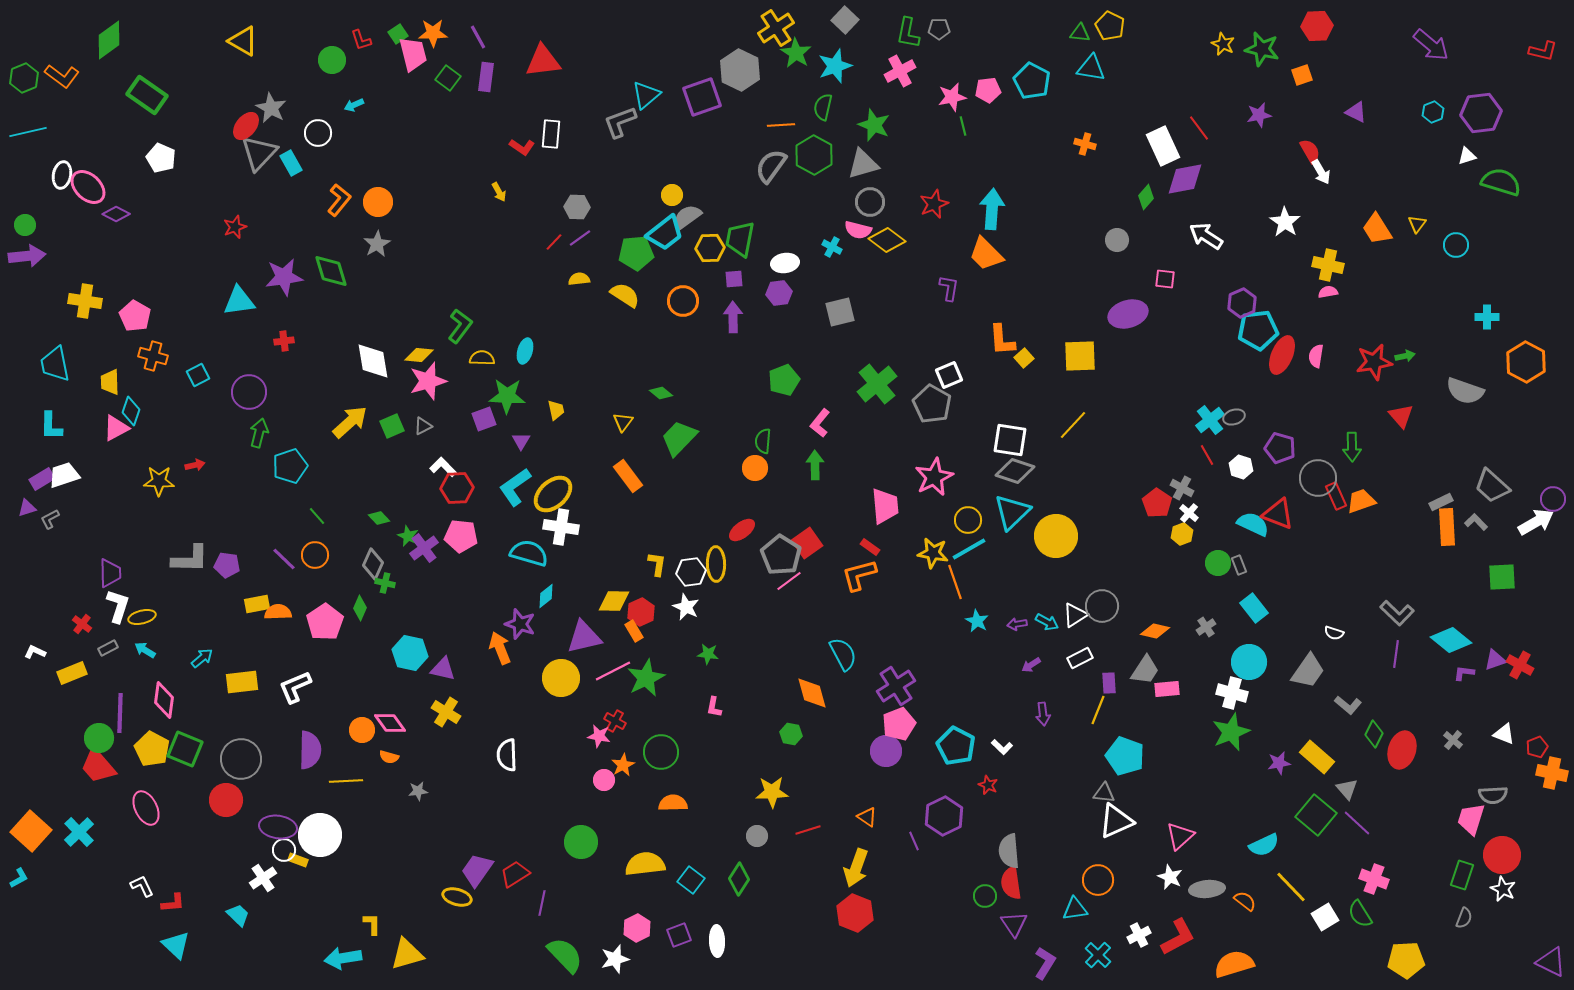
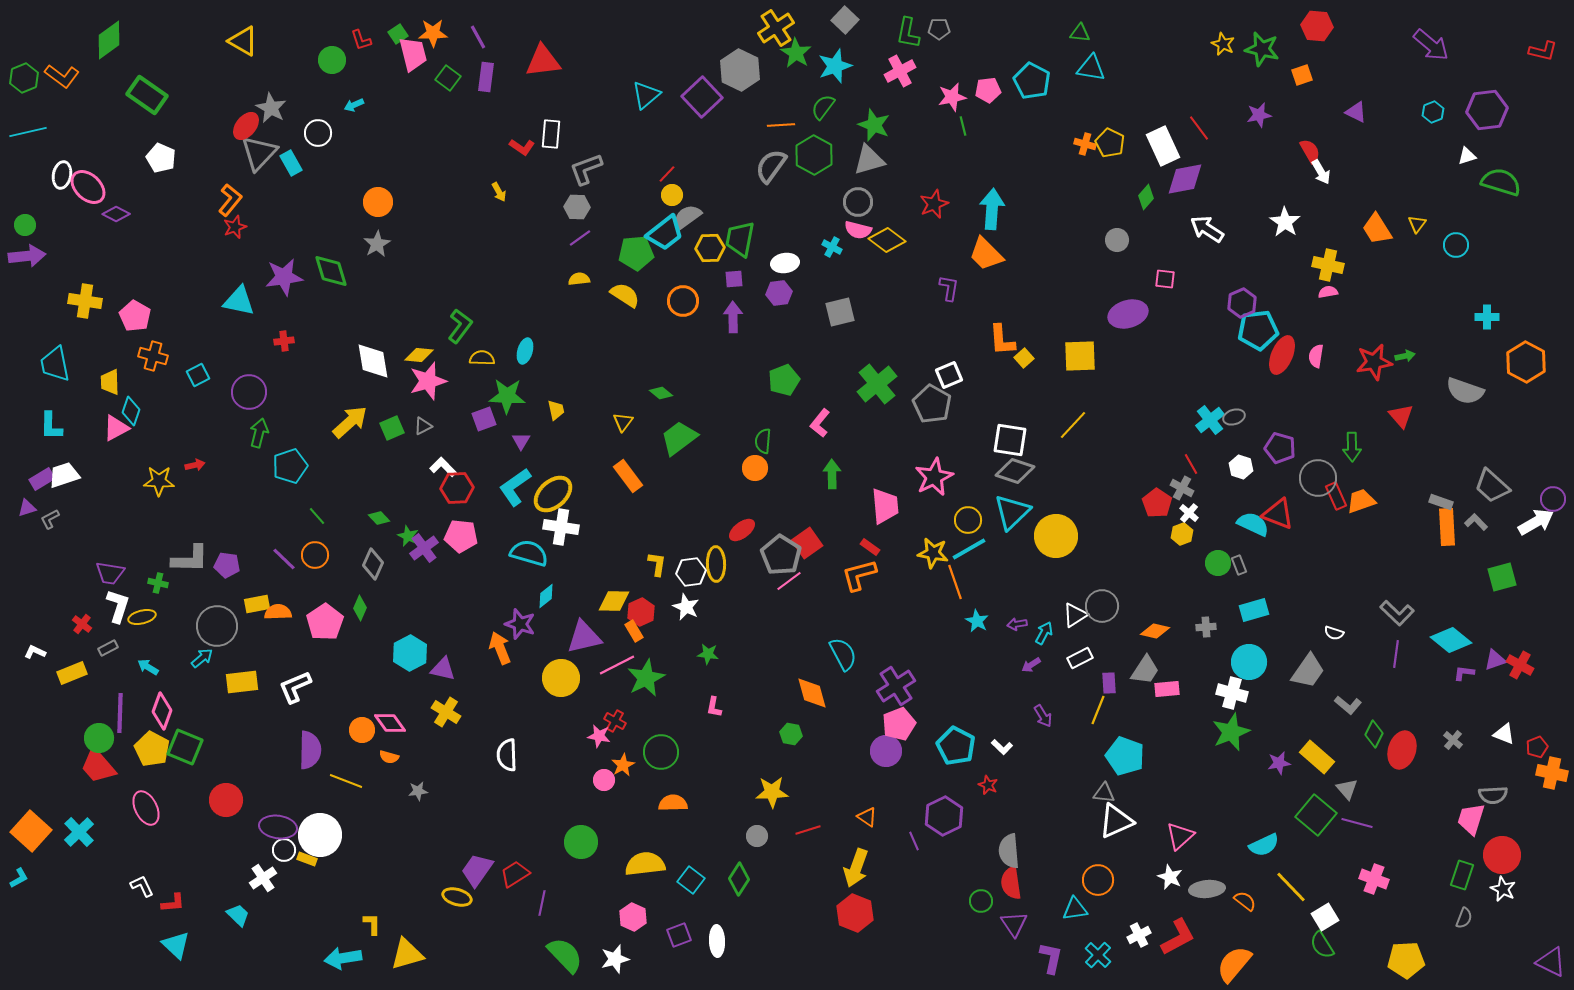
yellow pentagon at (1110, 26): moved 117 px down
red hexagon at (1317, 26): rotated 8 degrees clockwise
purple square at (702, 97): rotated 24 degrees counterclockwise
green semicircle at (823, 107): rotated 24 degrees clockwise
purple hexagon at (1481, 113): moved 6 px right, 3 px up
gray L-shape at (620, 122): moved 34 px left, 47 px down
gray triangle at (863, 164): moved 6 px right, 4 px up
orange L-shape at (339, 200): moved 109 px left
gray circle at (870, 202): moved 12 px left
white arrow at (1206, 236): moved 1 px right, 7 px up
red line at (554, 242): moved 113 px right, 68 px up
cyan triangle at (239, 301): rotated 20 degrees clockwise
green square at (392, 426): moved 2 px down
green trapezoid at (679, 438): rotated 9 degrees clockwise
red line at (1207, 455): moved 16 px left, 9 px down
green arrow at (815, 465): moved 17 px right, 9 px down
gray rectangle at (1441, 502): rotated 45 degrees clockwise
purple trapezoid at (110, 573): rotated 100 degrees clockwise
green square at (1502, 577): rotated 12 degrees counterclockwise
green cross at (385, 583): moved 227 px left
cyan rectangle at (1254, 608): moved 2 px down; rotated 68 degrees counterclockwise
cyan arrow at (1047, 622): moved 3 px left, 11 px down; rotated 90 degrees counterclockwise
gray cross at (1206, 627): rotated 30 degrees clockwise
cyan arrow at (145, 650): moved 3 px right, 17 px down
cyan hexagon at (410, 653): rotated 20 degrees clockwise
pink line at (613, 671): moved 4 px right, 6 px up
pink diamond at (164, 700): moved 2 px left, 11 px down; rotated 12 degrees clockwise
purple arrow at (1043, 714): moved 2 px down; rotated 25 degrees counterclockwise
green square at (185, 749): moved 2 px up
gray circle at (241, 759): moved 24 px left, 133 px up
yellow line at (346, 781): rotated 24 degrees clockwise
purple line at (1357, 823): rotated 28 degrees counterclockwise
yellow rectangle at (298, 860): moved 9 px right, 1 px up
green circle at (985, 896): moved 4 px left, 5 px down
green semicircle at (1360, 914): moved 38 px left, 31 px down
pink hexagon at (637, 928): moved 4 px left, 11 px up; rotated 8 degrees counterclockwise
purple L-shape at (1045, 963): moved 6 px right, 5 px up; rotated 20 degrees counterclockwise
orange semicircle at (1234, 964): rotated 33 degrees counterclockwise
